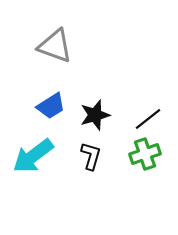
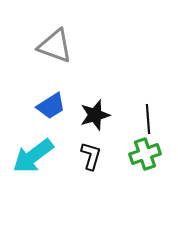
black line: rotated 56 degrees counterclockwise
